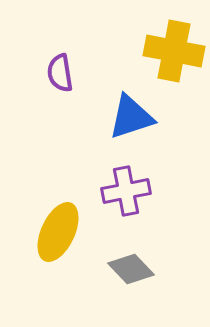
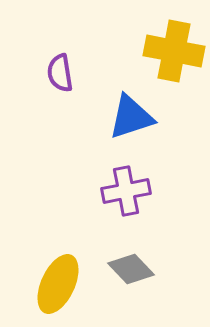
yellow ellipse: moved 52 px down
